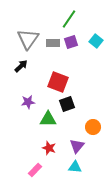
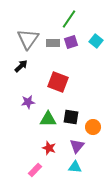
black square: moved 4 px right, 13 px down; rotated 28 degrees clockwise
